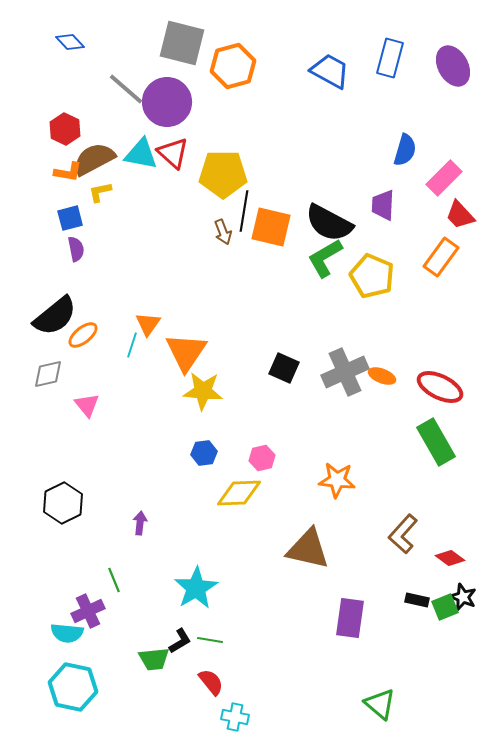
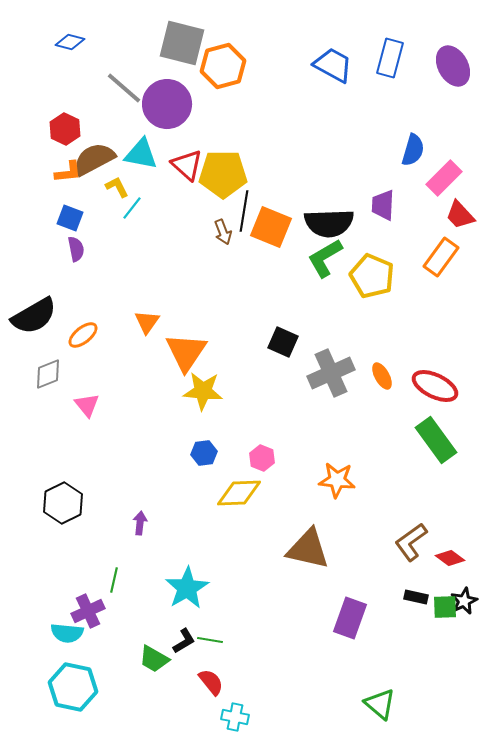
blue diamond at (70, 42): rotated 32 degrees counterclockwise
orange hexagon at (233, 66): moved 10 px left
blue trapezoid at (330, 71): moved 3 px right, 6 px up
gray line at (126, 89): moved 2 px left, 1 px up
purple circle at (167, 102): moved 2 px down
blue semicircle at (405, 150): moved 8 px right
red triangle at (173, 153): moved 14 px right, 12 px down
orange L-shape at (68, 172): rotated 16 degrees counterclockwise
yellow L-shape at (100, 192): moved 17 px right, 5 px up; rotated 75 degrees clockwise
blue square at (70, 218): rotated 36 degrees clockwise
black semicircle at (329, 223): rotated 30 degrees counterclockwise
orange square at (271, 227): rotated 9 degrees clockwise
black semicircle at (55, 316): moved 21 px left; rotated 9 degrees clockwise
orange triangle at (148, 324): moved 1 px left, 2 px up
cyan line at (132, 345): moved 137 px up; rotated 20 degrees clockwise
black square at (284, 368): moved 1 px left, 26 px up
gray cross at (345, 372): moved 14 px left, 1 px down
gray diamond at (48, 374): rotated 8 degrees counterclockwise
orange ellipse at (382, 376): rotated 40 degrees clockwise
red ellipse at (440, 387): moved 5 px left, 1 px up
green rectangle at (436, 442): moved 2 px up; rotated 6 degrees counterclockwise
pink hexagon at (262, 458): rotated 25 degrees counterclockwise
brown L-shape at (403, 534): moved 8 px right, 8 px down; rotated 12 degrees clockwise
green line at (114, 580): rotated 35 degrees clockwise
cyan star at (196, 588): moved 9 px left
black star at (463, 597): moved 1 px right, 4 px down; rotated 24 degrees clockwise
black rectangle at (417, 600): moved 1 px left, 3 px up
green square at (445, 607): rotated 20 degrees clockwise
purple rectangle at (350, 618): rotated 12 degrees clockwise
black L-shape at (180, 641): moved 4 px right
green trapezoid at (154, 659): rotated 36 degrees clockwise
